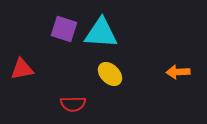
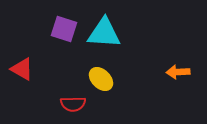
cyan triangle: moved 3 px right
red triangle: rotated 40 degrees clockwise
yellow ellipse: moved 9 px left, 5 px down
